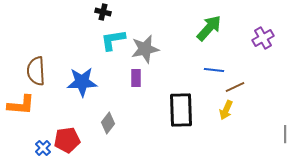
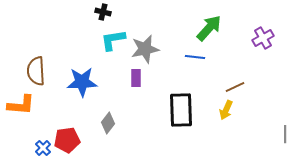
blue line: moved 19 px left, 13 px up
